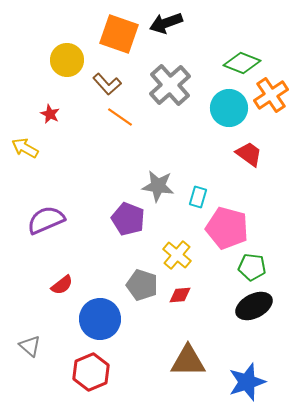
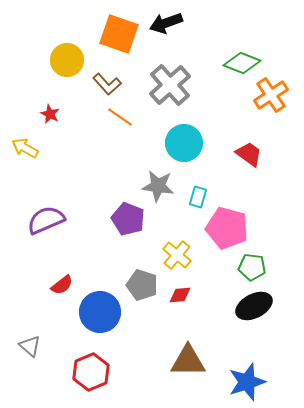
cyan circle: moved 45 px left, 35 px down
blue circle: moved 7 px up
